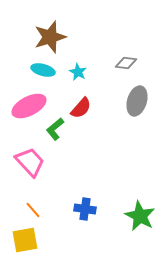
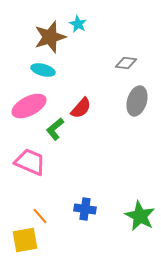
cyan star: moved 48 px up
pink trapezoid: rotated 24 degrees counterclockwise
orange line: moved 7 px right, 6 px down
